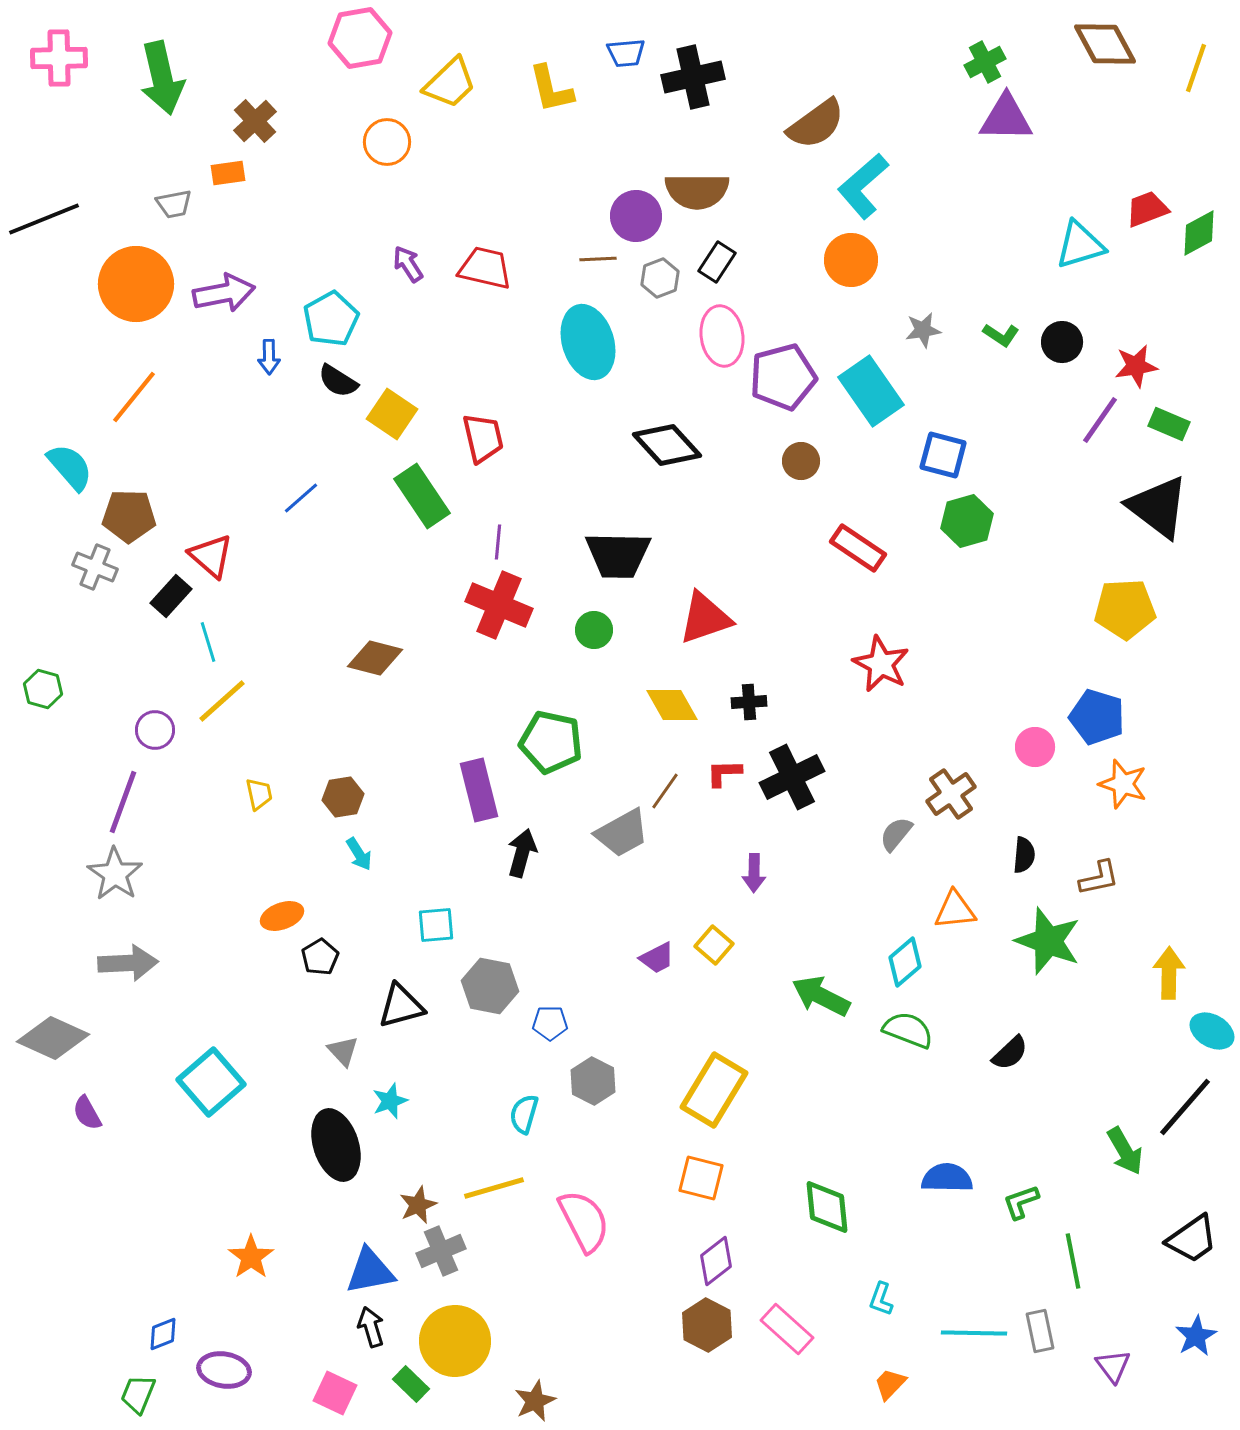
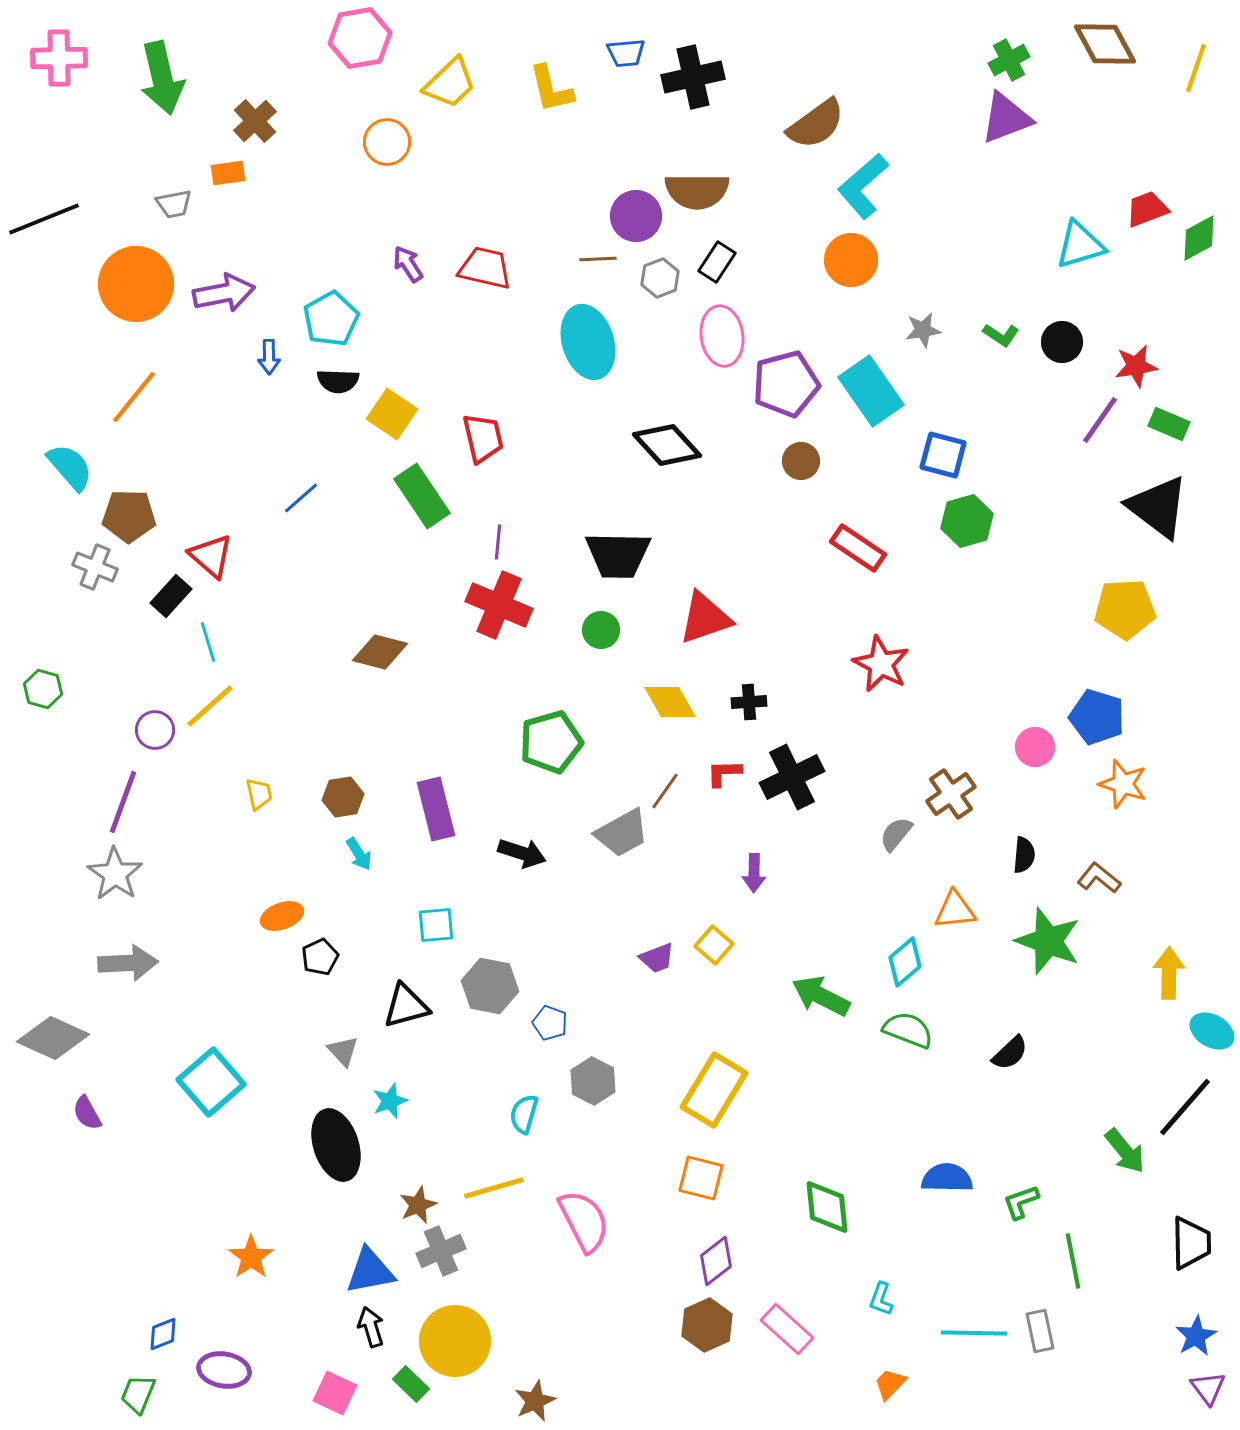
green cross at (985, 62): moved 24 px right, 2 px up
purple triangle at (1006, 118): rotated 22 degrees counterclockwise
green diamond at (1199, 233): moved 5 px down
purple pentagon at (783, 377): moved 3 px right, 7 px down
black semicircle at (338, 381): rotated 30 degrees counterclockwise
green circle at (594, 630): moved 7 px right
brown diamond at (375, 658): moved 5 px right, 6 px up
yellow line at (222, 701): moved 12 px left, 5 px down
yellow diamond at (672, 705): moved 2 px left, 3 px up
green pentagon at (551, 742): rotated 28 degrees counterclockwise
purple rectangle at (479, 790): moved 43 px left, 19 px down
black arrow at (522, 853): rotated 93 degrees clockwise
brown L-shape at (1099, 878): rotated 129 degrees counterclockwise
black pentagon at (320, 957): rotated 6 degrees clockwise
purple trapezoid at (657, 958): rotated 6 degrees clockwise
black triangle at (401, 1006): moved 5 px right
blue pentagon at (550, 1023): rotated 20 degrees clockwise
green arrow at (1125, 1151): rotated 9 degrees counterclockwise
black trapezoid at (1192, 1239): moved 1 px left, 4 px down; rotated 56 degrees counterclockwise
brown hexagon at (707, 1325): rotated 9 degrees clockwise
purple triangle at (1113, 1366): moved 95 px right, 22 px down
